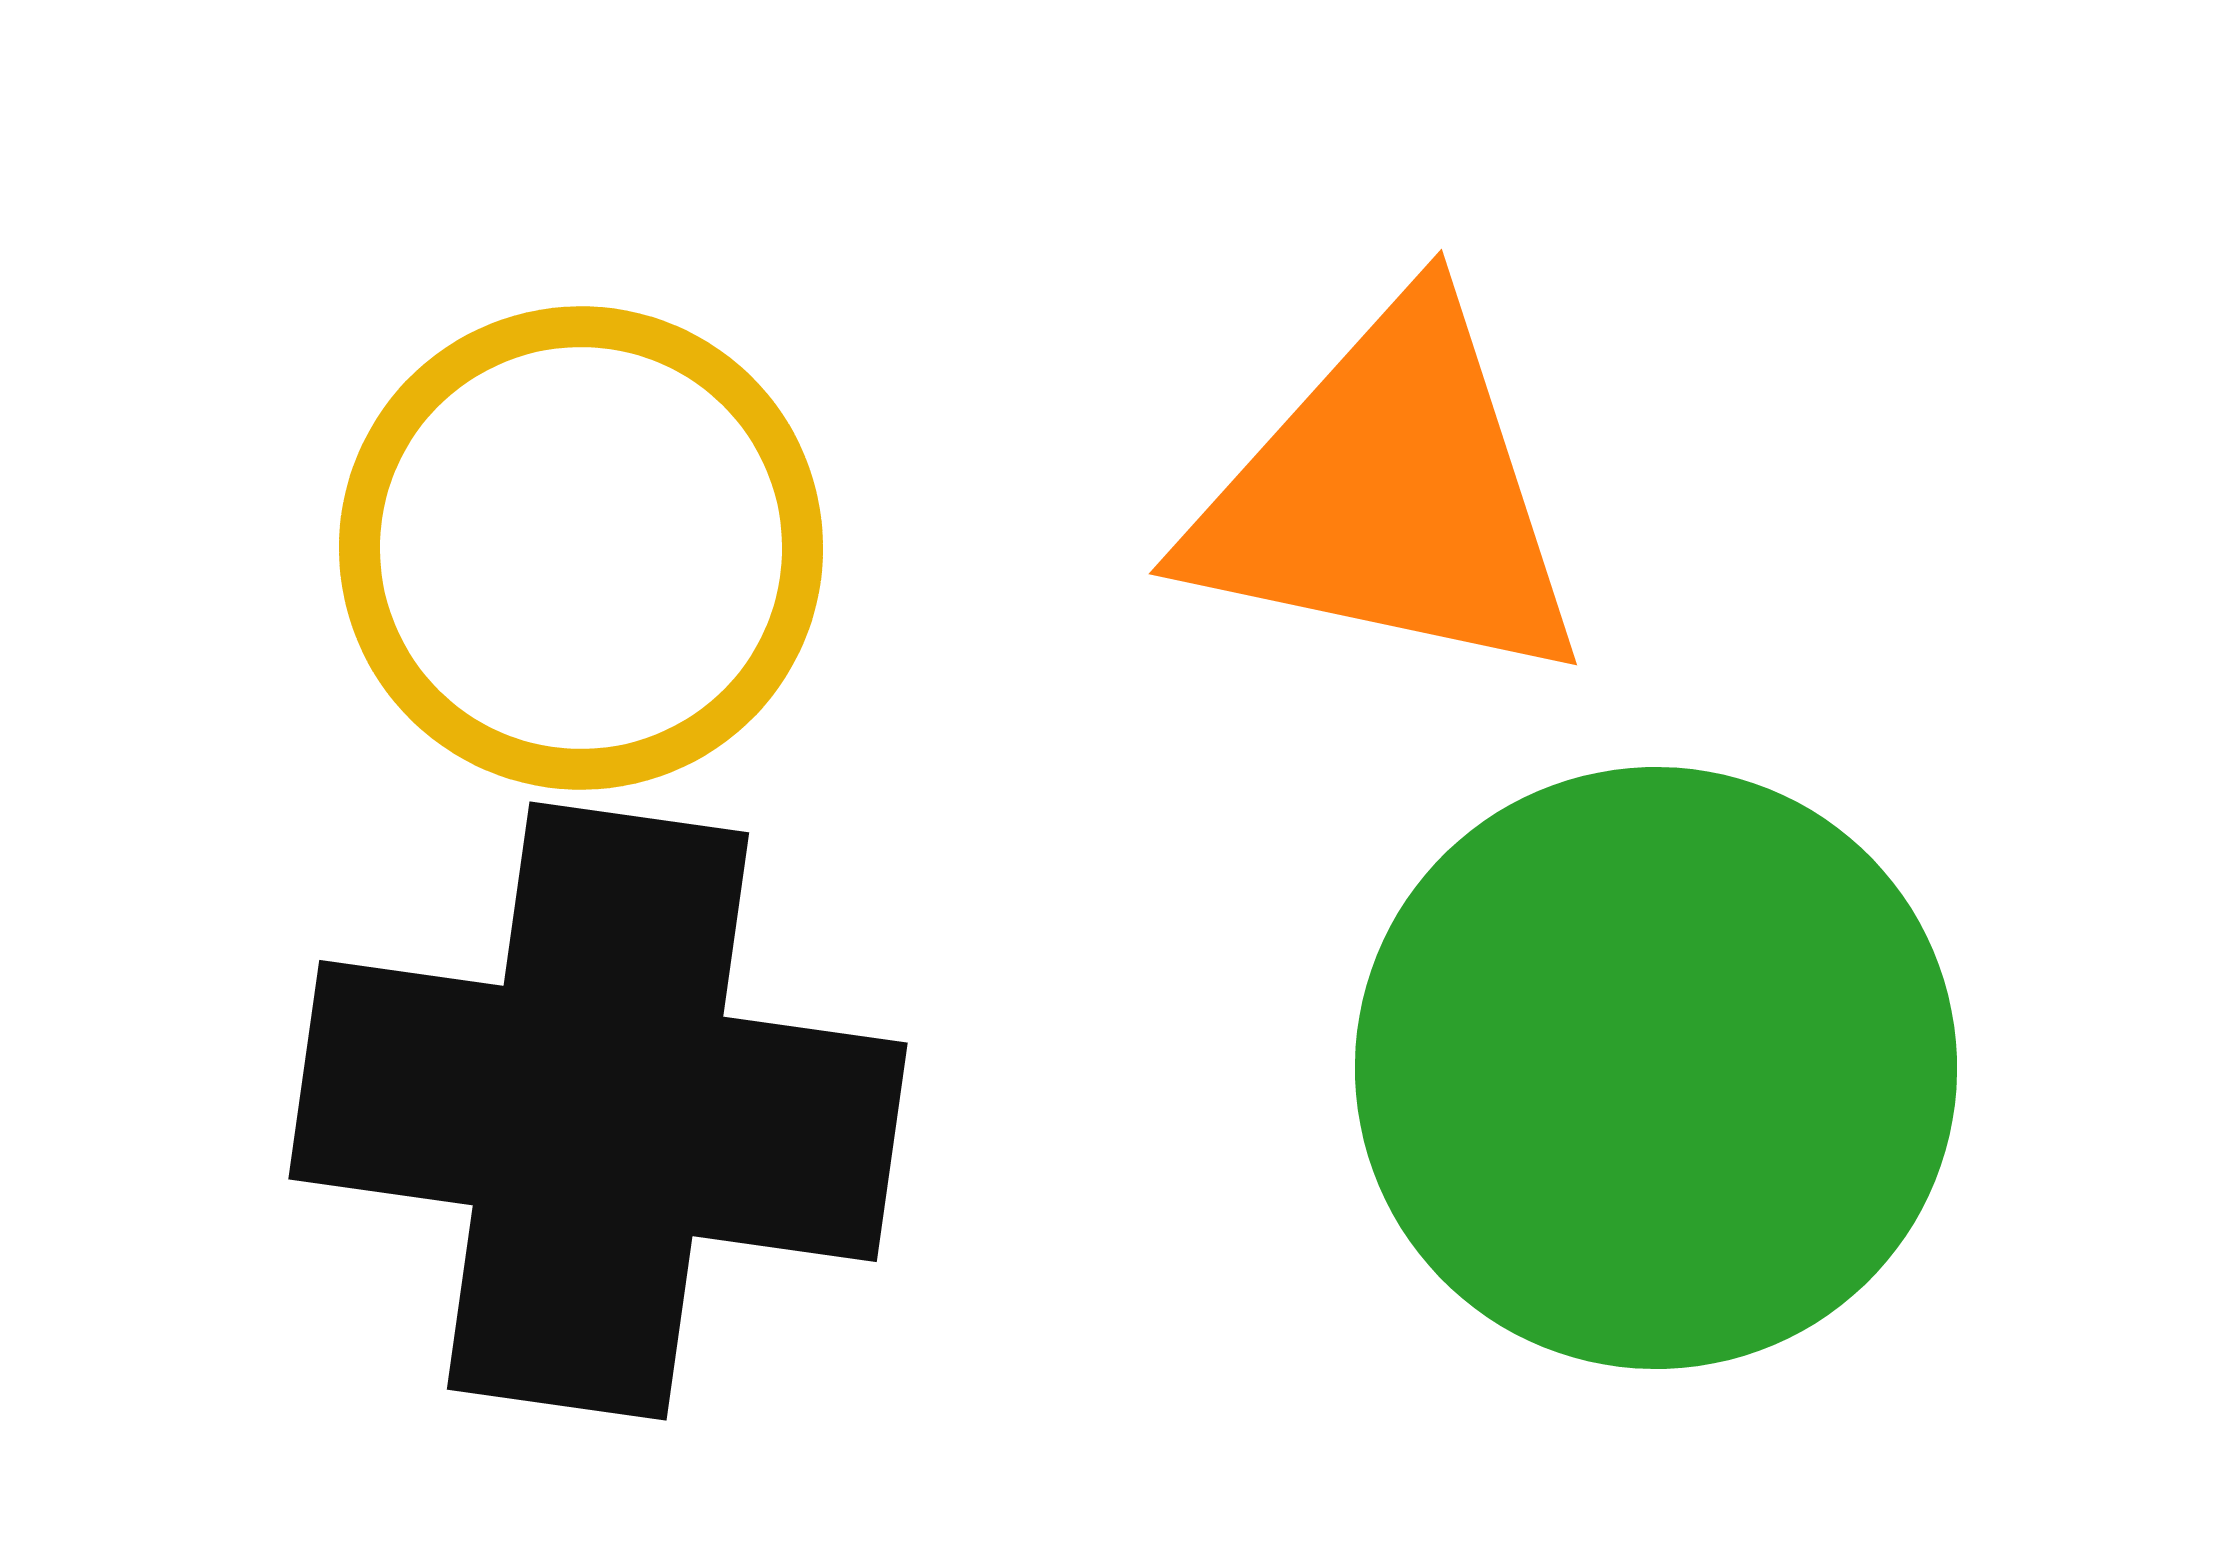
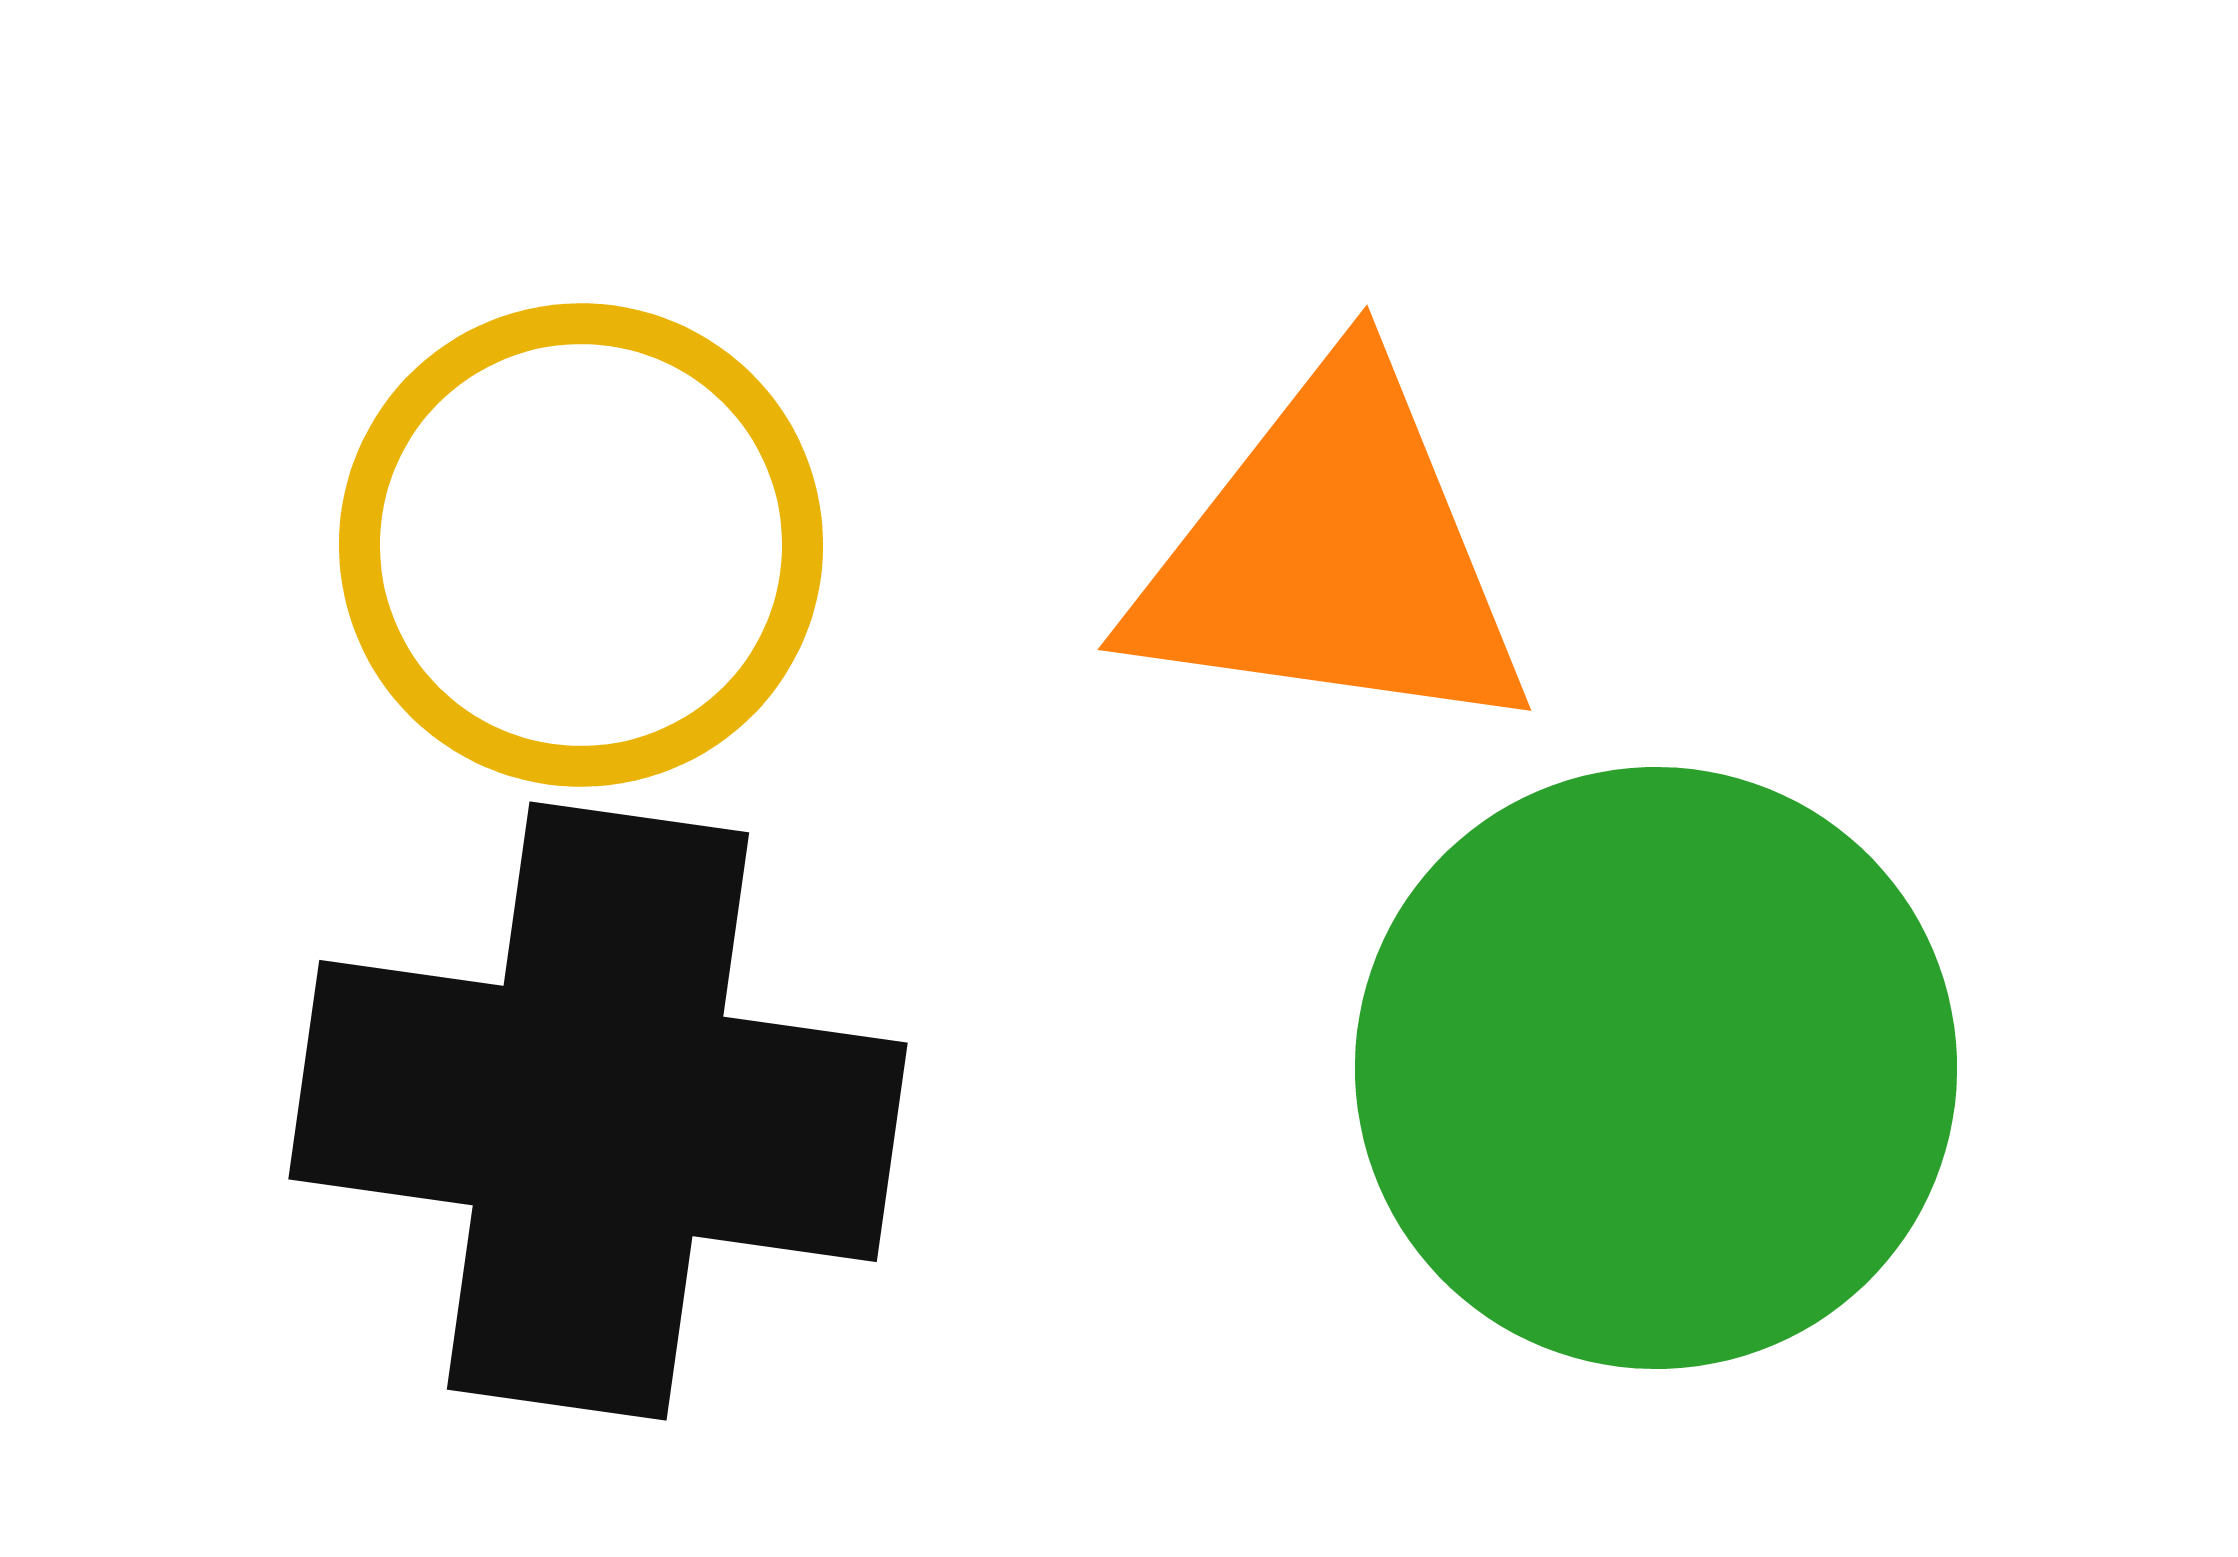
orange triangle: moved 57 px left, 59 px down; rotated 4 degrees counterclockwise
yellow circle: moved 3 px up
